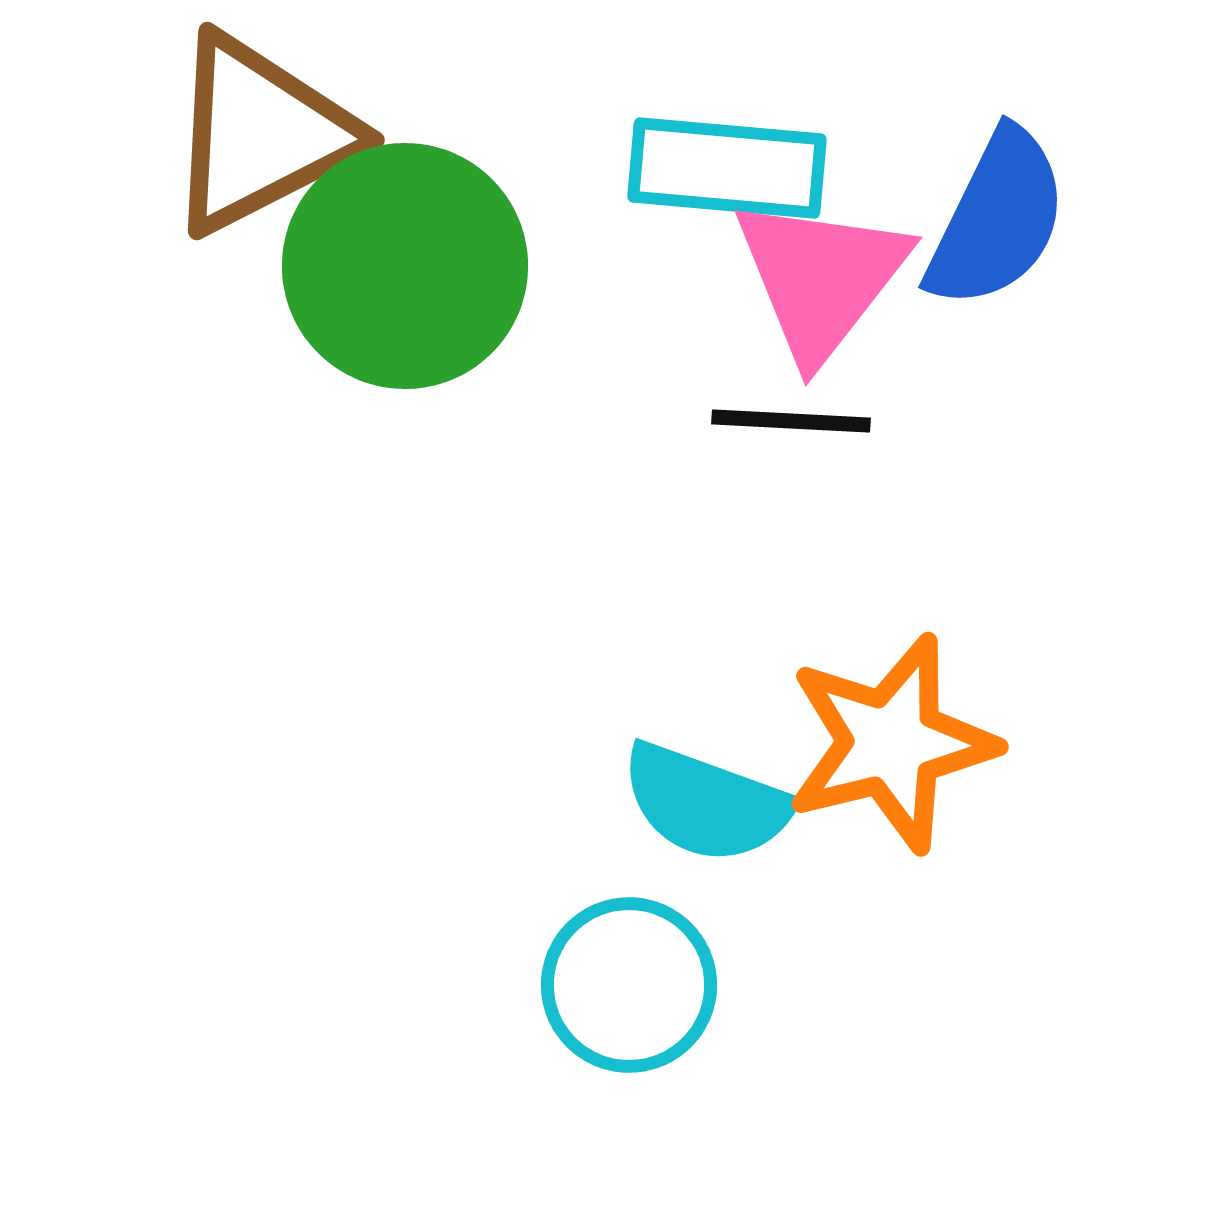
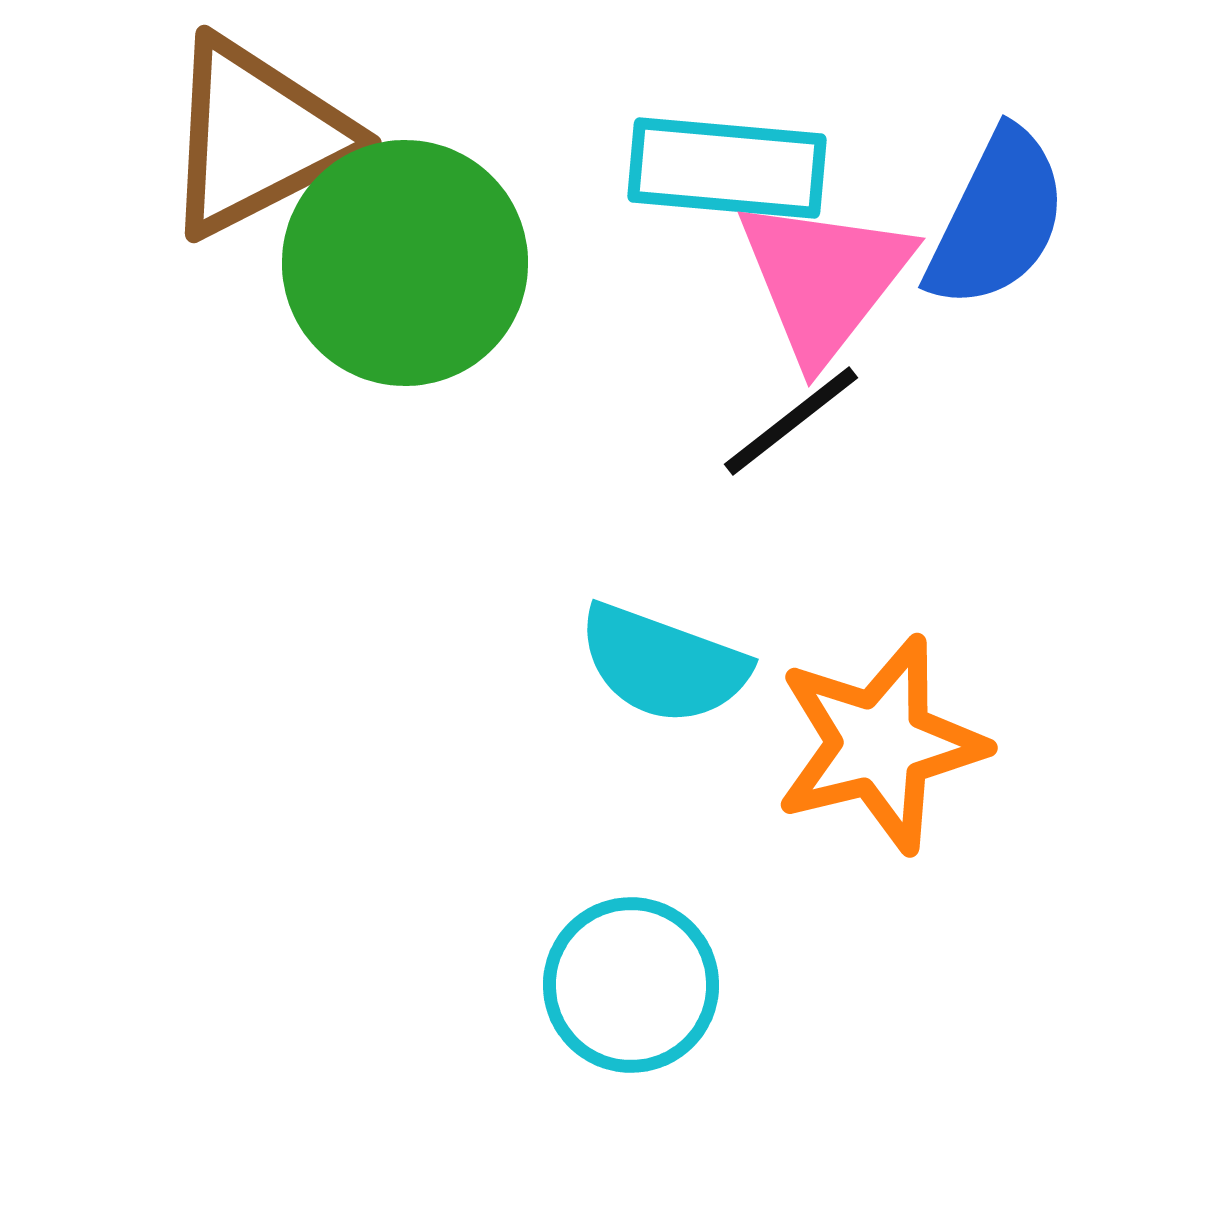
brown triangle: moved 3 px left, 3 px down
green circle: moved 3 px up
pink triangle: moved 3 px right, 1 px down
black line: rotated 41 degrees counterclockwise
orange star: moved 11 px left, 1 px down
cyan semicircle: moved 43 px left, 139 px up
cyan circle: moved 2 px right
